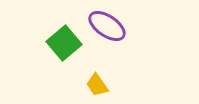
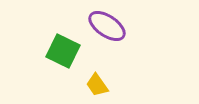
green square: moved 1 px left, 8 px down; rotated 24 degrees counterclockwise
